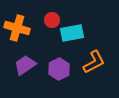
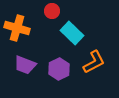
red circle: moved 9 px up
cyan rectangle: rotated 55 degrees clockwise
purple trapezoid: rotated 125 degrees counterclockwise
